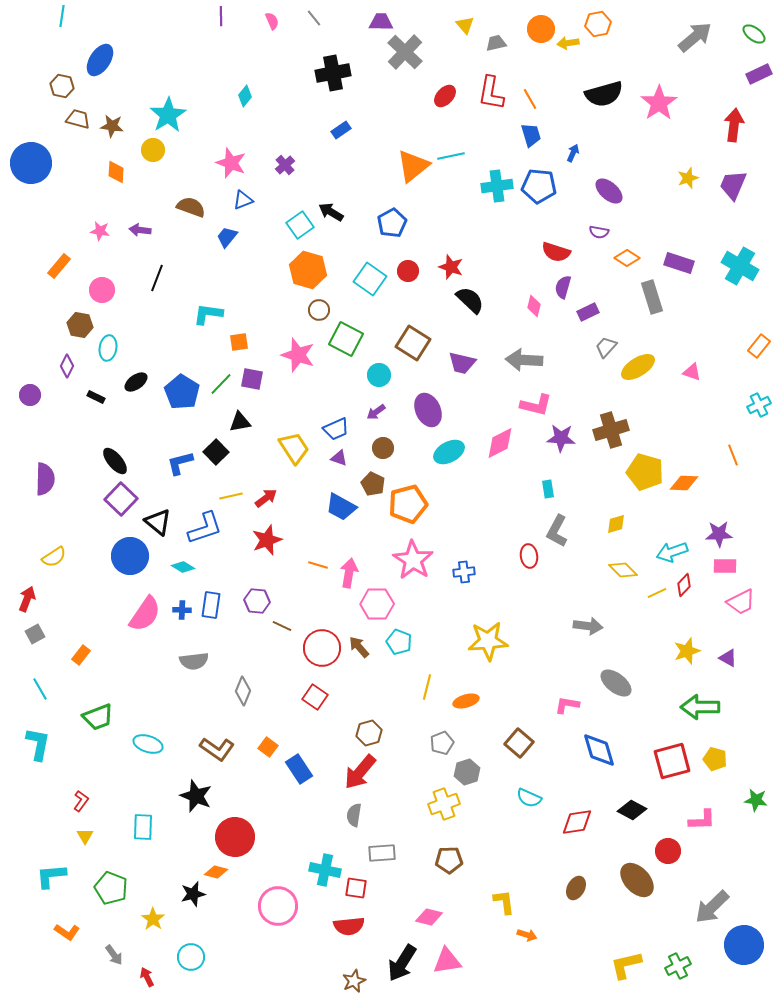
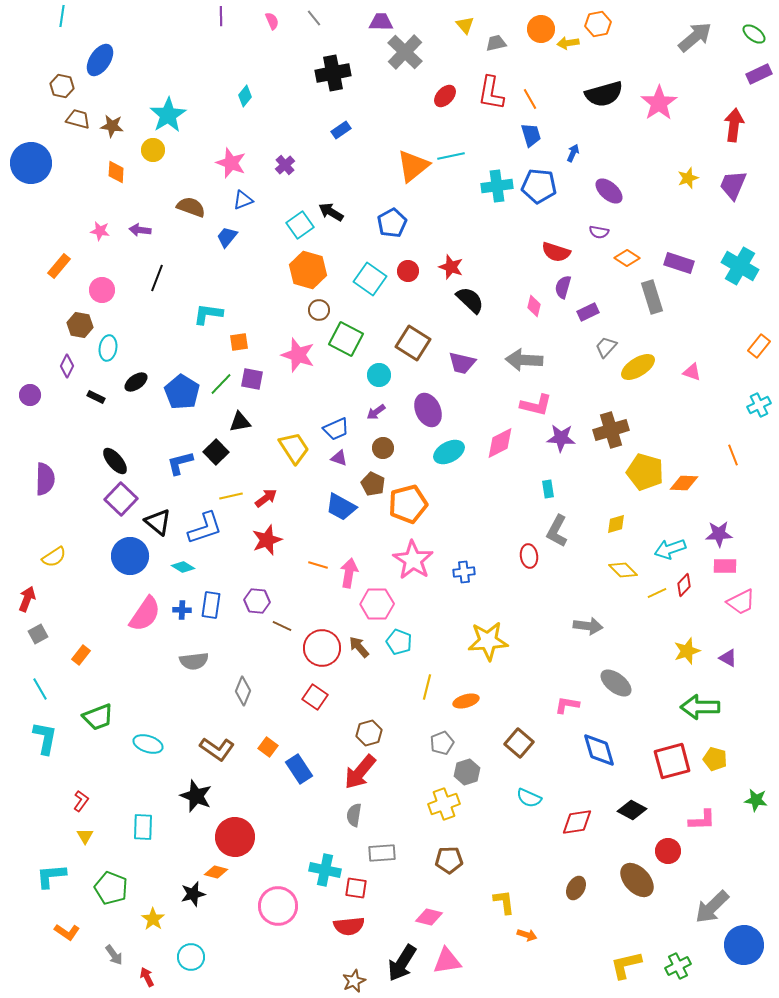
cyan arrow at (672, 552): moved 2 px left, 3 px up
gray square at (35, 634): moved 3 px right
cyan L-shape at (38, 744): moved 7 px right, 6 px up
